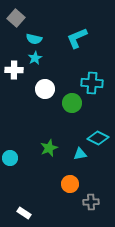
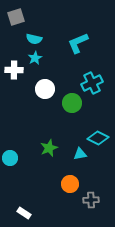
gray square: moved 1 px up; rotated 30 degrees clockwise
cyan L-shape: moved 1 px right, 5 px down
cyan cross: rotated 30 degrees counterclockwise
gray cross: moved 2 px up
